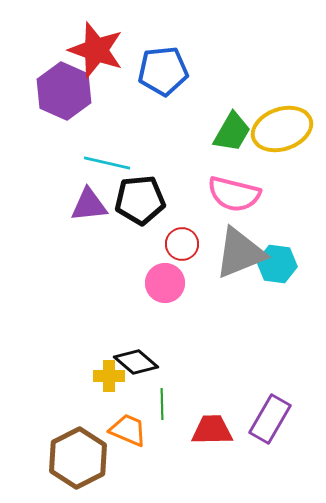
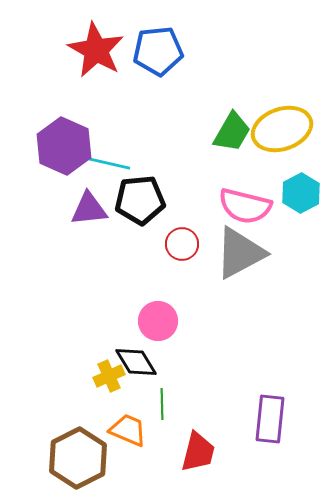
red star: rotated 10 degrees clockwise
blue pentagon: moved 5 px left, 20 px up
purple hexagon: moved 55 px down
pink semicircle: moved 11 px right, 12 px down
purple triangle: moved 4 px down
gray triangle: rotated 6 degrees counterclockwise
cyan hexagon: moved 24 px right, 71 px up; rotated 24 degrees clockwise
pink circle: moved 7 px left, 38 px down
black diamond: rotated 18 degrees clockwise
yellow cross: rotated 24 degrees counterclockwise
purple rectangle: rotated 24 degrees counterclockwise
red trapezoid: moved 14 px left, 22 px down; rotated 105 degrees clockwise
